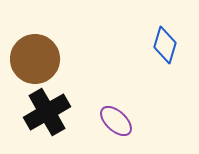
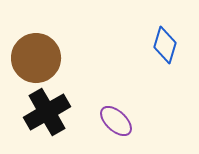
brown circle: moved 1 px right, 1 px up
